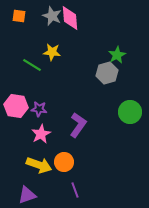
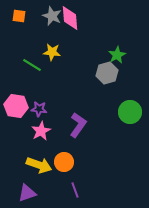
pink star: moved 3 px up
purple triangle: moved 2 px up
